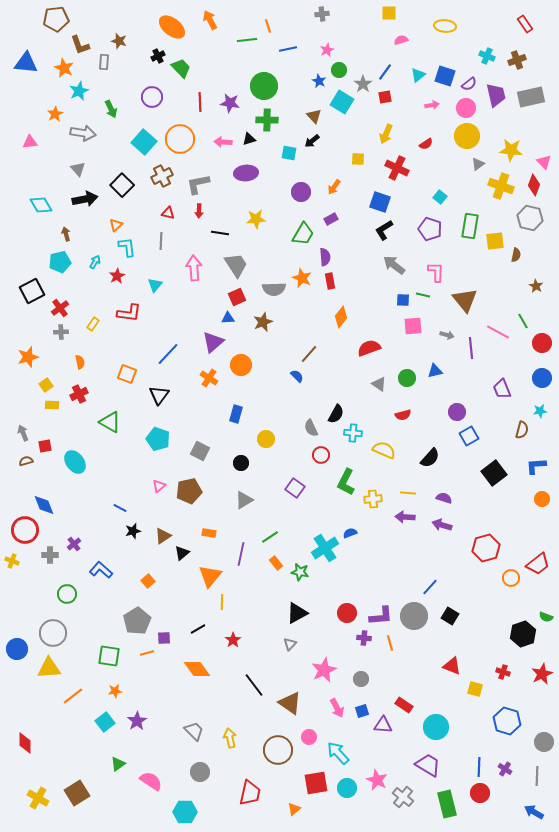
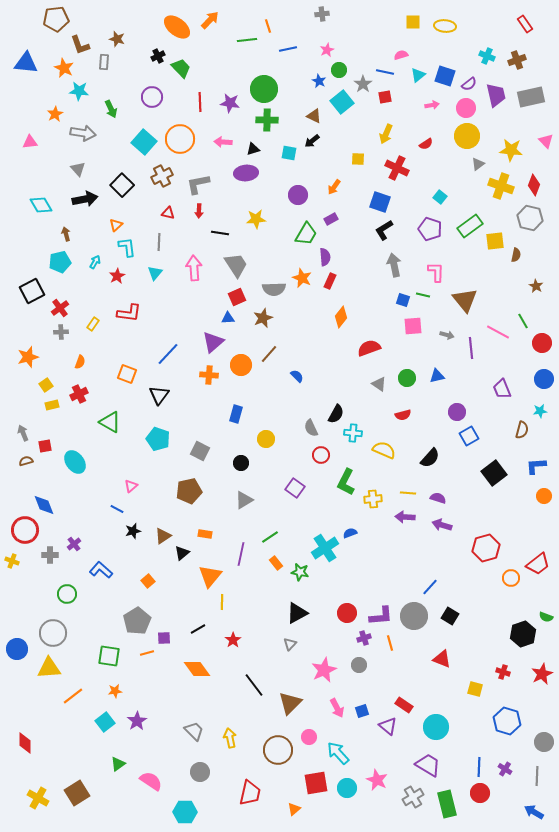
yellow square at (389, 13): moved 24 px right, 9 px down
orange arrow at (210, 20): rotated 72 degrees clockwise
orange ellipse at (172, 27): moved 5 px right
pink semicircle at (401, 40): moved 15 px down
brown star at (119, 41): moved 2 px left, 2 px up
blue line at (385, 72): rotated 66 degrees clockwise
green circle at (264, 86): moved 3 px down
cyan star at (79, 91): rotated 30 degrees clockwise
cyan square at (342, 102): rotated 20 degrees clockwise
brown triangle at (314, 116): rotated 21 degrees counterclockwise
black triangle at (249, 139): moved 4 px right, 10 px down
pink triangle at (544, 162): moved 2 px right, 21 px up
purple circle at (301, 192): moved 3 px left, 3 px down
green rectangle at (470, 226): rotated 45 degrees clockwise
green trapezoid at (303, 234): moved 3 px right
gray line at (161, 241): moved 2 px left, 1 px down
gray arrow at (394, 265): rotated 40 degrees clockwise
red rectangle at (330, 281): rotated 35 degrees clockwise
cyan triangle at (155, 285): moved 12 px up
blue square at (403, 300): rotated 16 degrees clockwise
brown star at (263, 322): moved 4 px up
brown line at (309, 354): moved 40 px left
orange semicircle at (80, 362): rotated 32 degrees clockwise
blue triangle at (435, 371): moved 2 px right, 5 px down
orange cross at (209, 378): moved 3 px up; rotated 30 degrees counterclockwise
blue circle at (542, 378): moved 2 px right, 1 px down
yellow rectangle at (52, 405): rotated 16 degrees counterclockwise
pink triangle at (159, 486): moved 28 px left
purple semicircle at (444, 498): moved 6 px left
orange circle at (542, 499): moved 2 px right, 3 px up
blue line at (120, 508): moved 3 px left, 1 px down
orange rectangle at (209, 533): moved 4 px left, 1 px down
purple cross at (364, 638): rotated 24 degrees counterclockwise
red triangle at (452, 666): moved 10 px left, 7 px up
gray circle at (361, 679): moved 2 px left, 14 px up
brown triangle at (290, 703): rotated 40 degrees clockwise
purple triangle at (383, 725): moved 5 px right, 1 px down; rotated 36 degrees clockwise
gray cross at (403, 797): moved 10 px right; rotated 20 degrees clockwise
